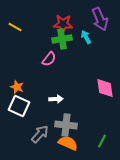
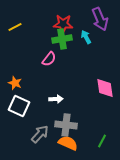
yellow line: rotated 56 degrees counterclockwise
orange star: moved 2 px left, 4 px up
